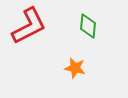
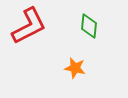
green diamond: moved 1 px right
